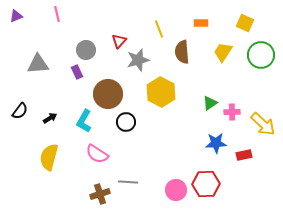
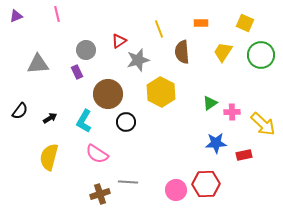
red triangle: rotated 14 degrees clockwise
